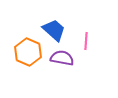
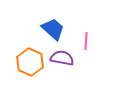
blue trapezoid: moved 1 px left, 1 px up
orange hexagon: moved 2 px right, 10 px down
